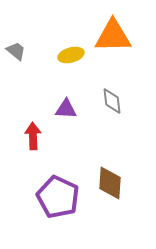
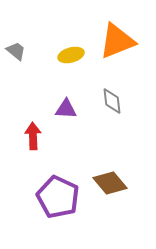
orange triangle: moved 4 px right, 5 px down; rotated 21 degrees counterclockwise
brown diamond: rotated 44 degrees counterclockwise
